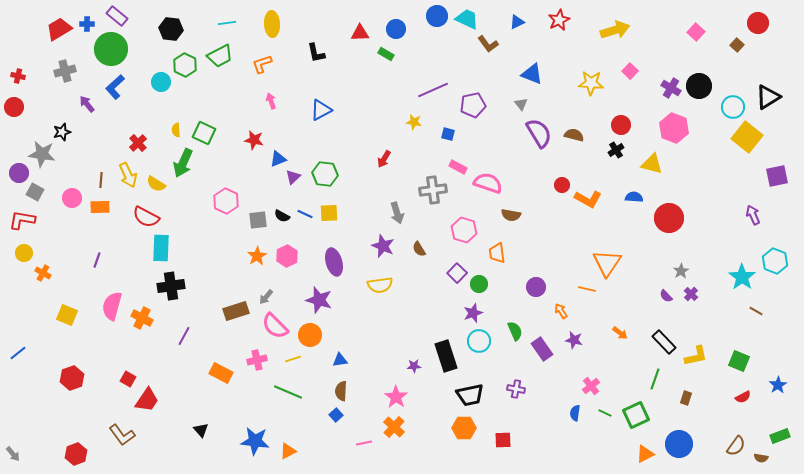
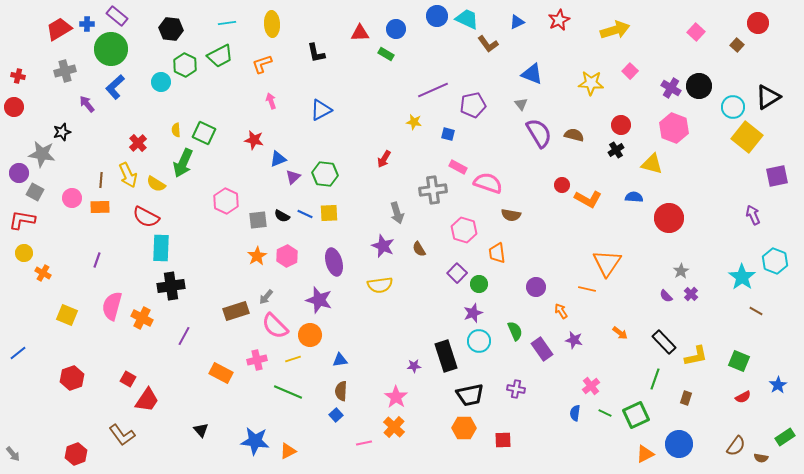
green rectangle at (780, 436): moved 5 px right, 1 px down; rotated 12 degrees counterclockwise
